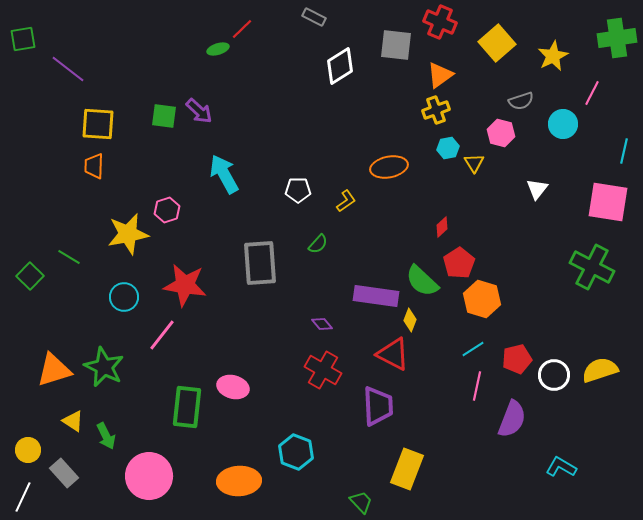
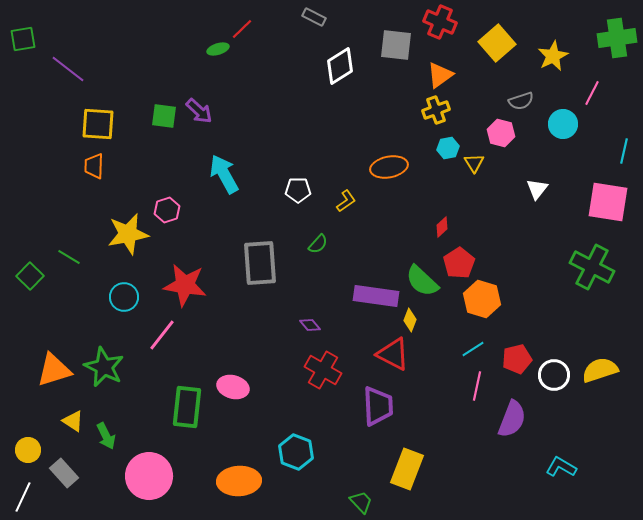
purple diamond at (322, 324): moved 12 px left, 1 px down
